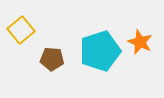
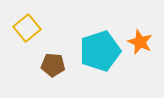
yellow square: moved 6 px right, 2 px up
brown pentagon: moved 1 px right, 6 px down
